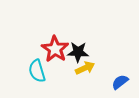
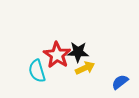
red star: moved 2 px right, 6 px down
